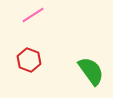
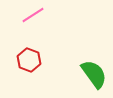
green semicircle: moved 3 px right, 3 px down
